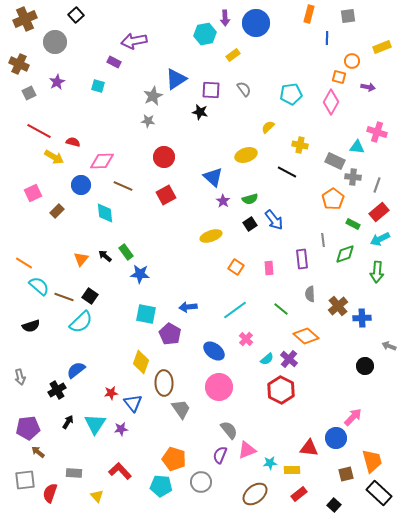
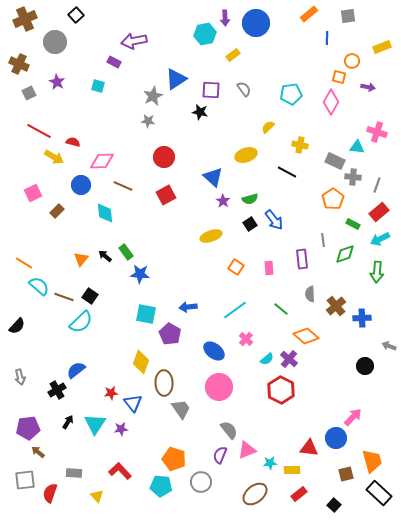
orange rectangle at (309, 14): rotated 36 degrees clockwise
purple star at (57, 82): rotated 14 degrees counterclockwise
brown cross at (338, 306): moved 2 px left
black semicircle at (31, 326): moved 14 px left; rotated 30 degrees counterclockwise
